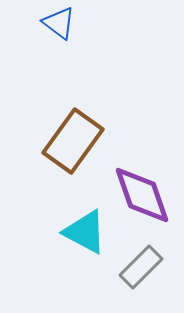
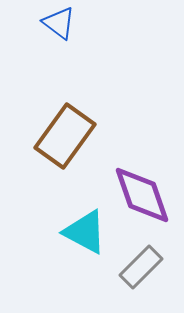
brown rectangle: moved 8 px left, 5 px up
